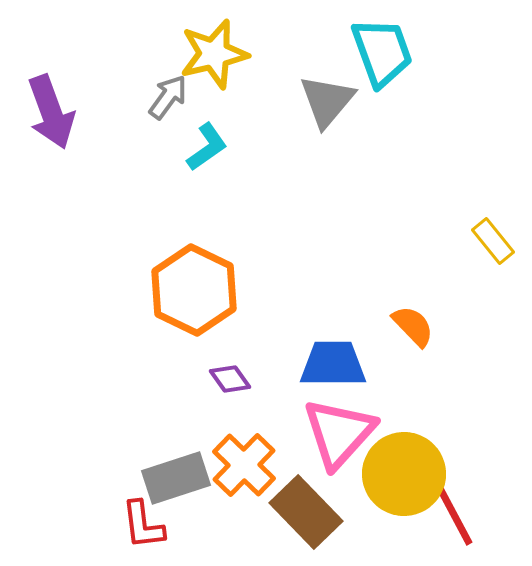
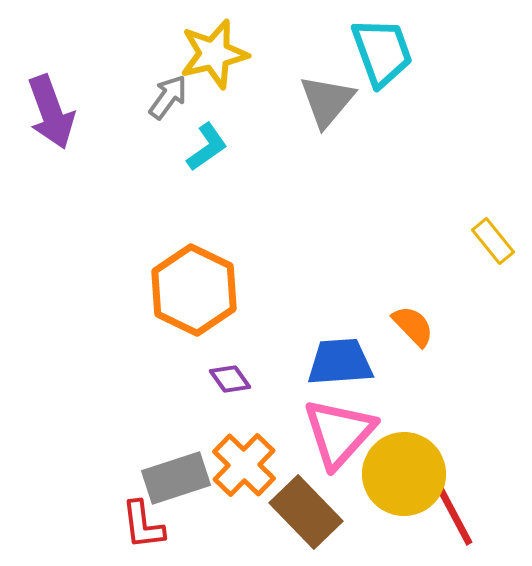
blue trapezoid: moved 7 px right, 2 px up; rotated 4 degrees counterclockwise
